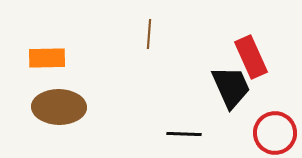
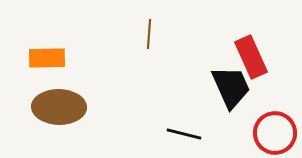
black line: rotated 12 degrees clockwise
